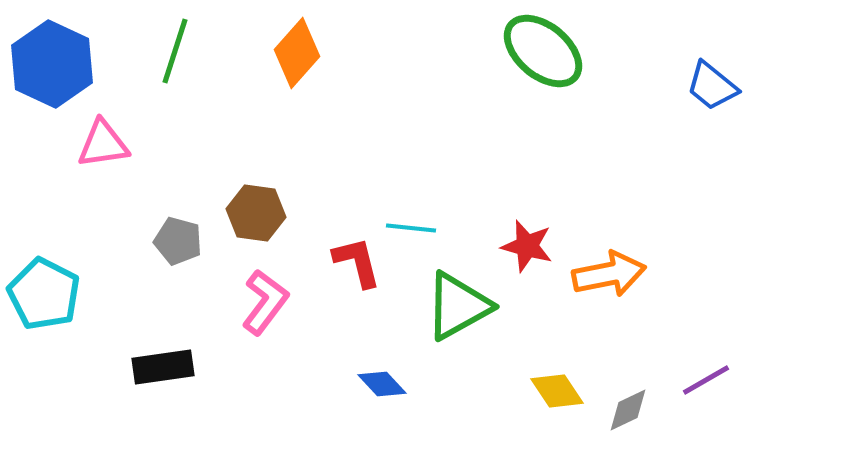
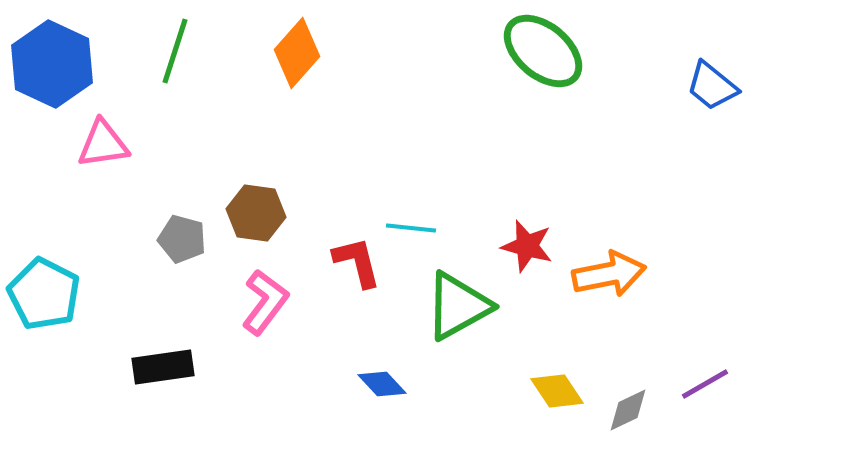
gray pentagon: moved 4 px right, 2 px up
purple line: moved 1 px left, 4 px down
